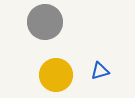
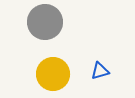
yellow circle: moved 3 px left, 1 px up
